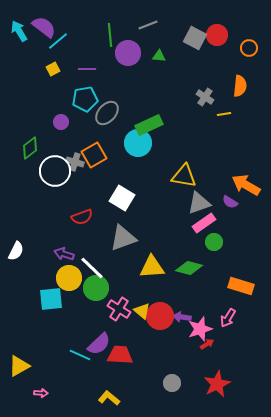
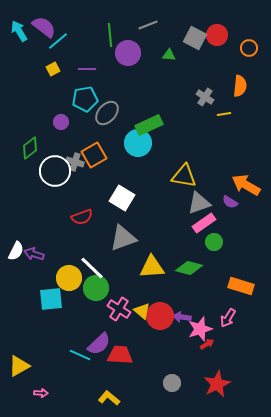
green triangle at (159, 56): moved 10 px right, 1 px up
purple arrow at (64, 254): moved 30 px left
